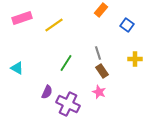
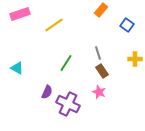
pink rectangle: moved 2 px left, 4 px up
